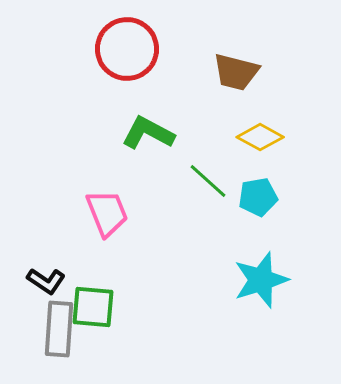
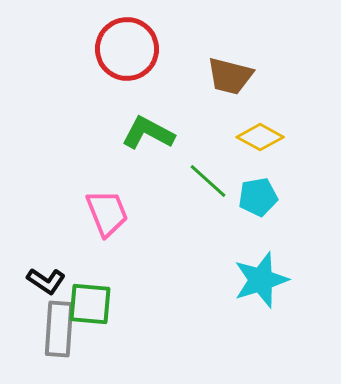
brown trapezoid: moved 6 px left, 4 px down
green square: moved 3 px left, 3 px up
